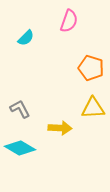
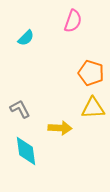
pink semicircle: moved 4 px right
orange pentagon: moved 5 px down
cyan diamond: moved 6 px right, 3 px down; rotated 52 degrees clockwise
